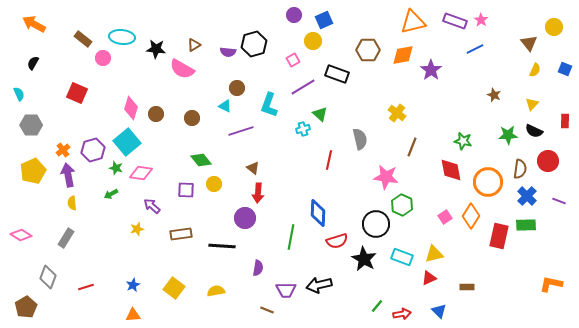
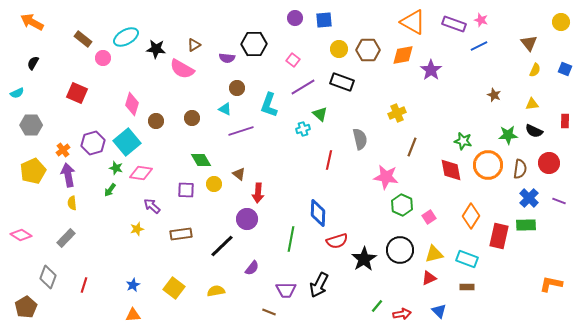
purple circle at (294, 15): moved 1 px right, 3 px down
blue square at (324, 20): rotated 18 degrees clockwise
pink star at (481, 20): rotated 16 degrees counterclockwise
purple rectangle at (455, 21): moved 1 px left, 3 px down
orange triangle at (413, 22): rotated 44 degrees clockwise
orange arrow at (34, 24): moved 2 px left, 2 px up
yellow circle at (554, 27): moved 7 px right, 5 px up
cyan ellipse at (122, 37): moved 4 px right; rotated 35 degrees counterclockwise
yellow circle at (313, 41): moved 26 px right, 8 px down
black hexagon at (254, 44): rotated 15 degrees clockwise
blue line at (475, 49): moved 4 px right, 3 px up
purple semicircle at (228, 52): moved 1 px left, 6 px down
pink square at (293, 60): rotated 24 degrees counterclockwise
black rectangle at (337, 74): moved 5 px right, 8 px down
cyan semicircle at (19, 94): moved 2 px left, 1 px up; rotated 88 degrees clockwise
yellow triangle at (532, 104): rotated 40 degrees clockwise
cyan triangle at (225, 106): moved 3 px down
pink diamond at (131, 108): moved 1 px right, 4 px up
yellow cross at (397, 113): rotated 30 degrees clockwise
brown circle at (156, 114): moved 7 px down
purple hexagon at (93, 150): moved 7 px up
green diamond at (201, 160): rotated 10 degrees clockwise
red circle at (548, 161): moved 1 px right, 2 px down
brown triangle at (253, 168): moved 14 px left, 6 px down
orange circle at (488, 182): moved 17 px up
green arrow at (111, 194): moved 1 px left, 4 px up; rotated 24 degrees counterclockwise
blue cross at (527, 196): moved 2 px right, 2 px down
pink square at (445, 217): moved 16 px left
purple circle at (245, 218): moved 2 px right, 1 px down
black circle at (376, 224): moved 24 px right, 26 px down
green line at (291, 237): moved 2 px down
gray rectangle at (66, 238): rotated 12 degrees clockwise
black line at (222, 246): rotated 48 degrees counterclockwise
cyan rectangle at (402, 257): moved 65 px right, 2 px down
black star at (364, 259): rotated 10 degrees clockwise
purple semicircle at (258, 268): moved 6 px left; rotated 28 degrees clockwise
black arrow at (319, 285): rotated 50 degrees counterclockwise
red line at (86, 287): moved 2 px left, 2 px up; rotated 56 degrees counterclockwise
brown line at (267, 310): moved 2 px right, 2 px down
